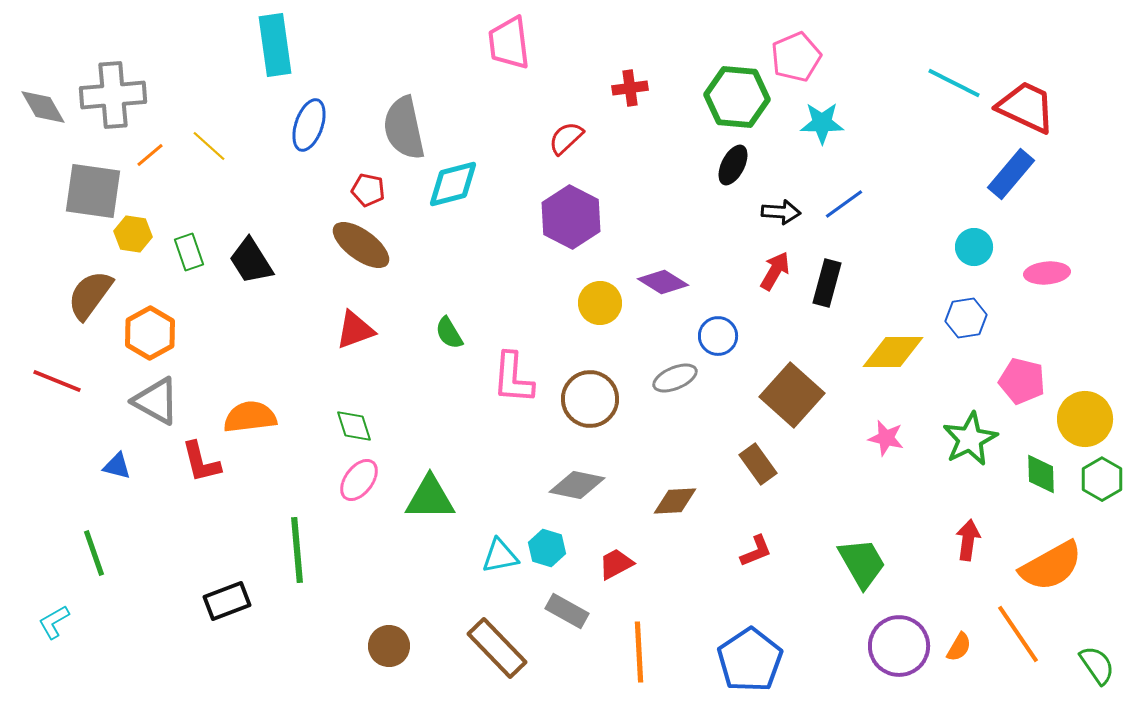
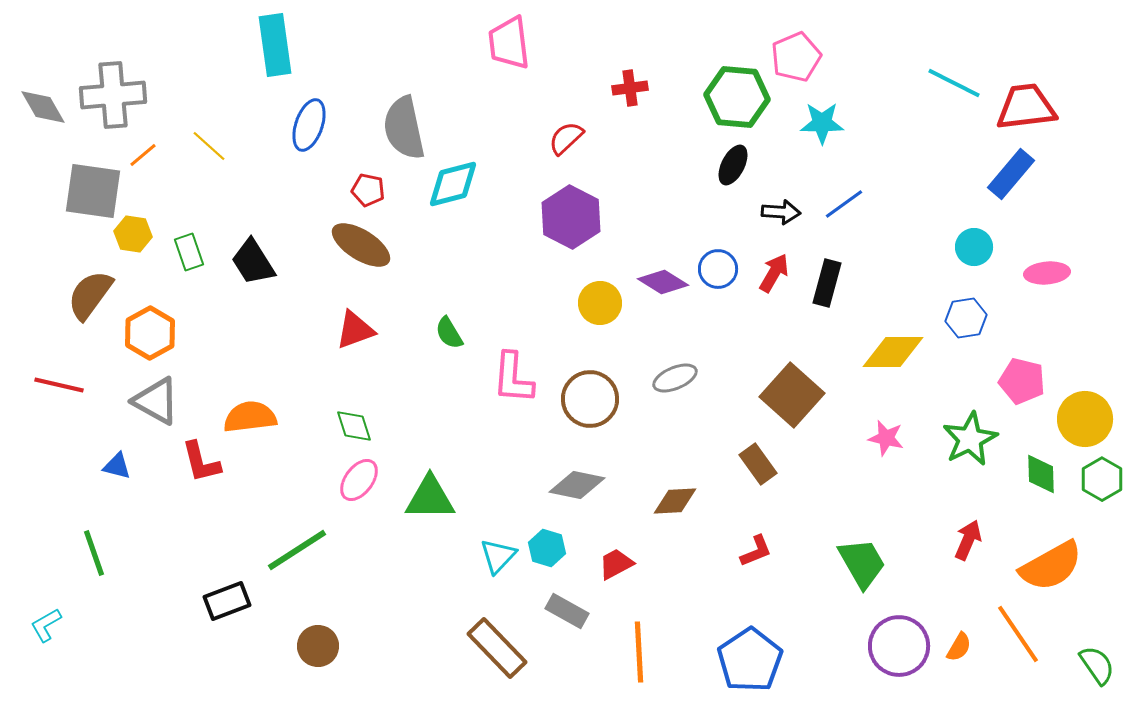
red trapezoid at (1026, 107): rotated 32 degrees counterclockwise
orange line at (150, 155): moved 7 px left
brown ellipse at (361, 245): rotated 4 degrees counterclockwise
black trapezoid at (251, 261): moved 2 px right, 1 px down
red arrow at (775, 271): moved 1 px left, 2 px down
blue circle at (718, 336): moved 67 px up
red line at (57, 381): moved 2 px right, 4 px down; rotated 9 degrees counterclockwise
red arrow at (968, 540): rotated 15 degrees clockwise
green line at (297, 550): rotated 62 degrees clockwise
cyan triangle at (500, 556): moved 2 px left; rotated 36 degrees counterclockwise
cyan L-shape at (54, 622): moved 8 px left, 3 px down
brown circle at (389, 646): moved 71 px left
